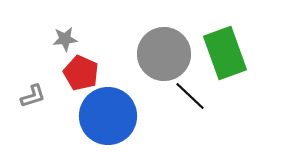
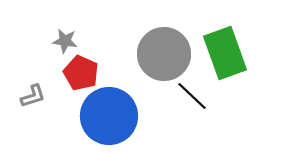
gray star: moved 2 px down; rotated 15 degrees clockwise
black line: moved 2 px right
blue circle: moved 1 px right
